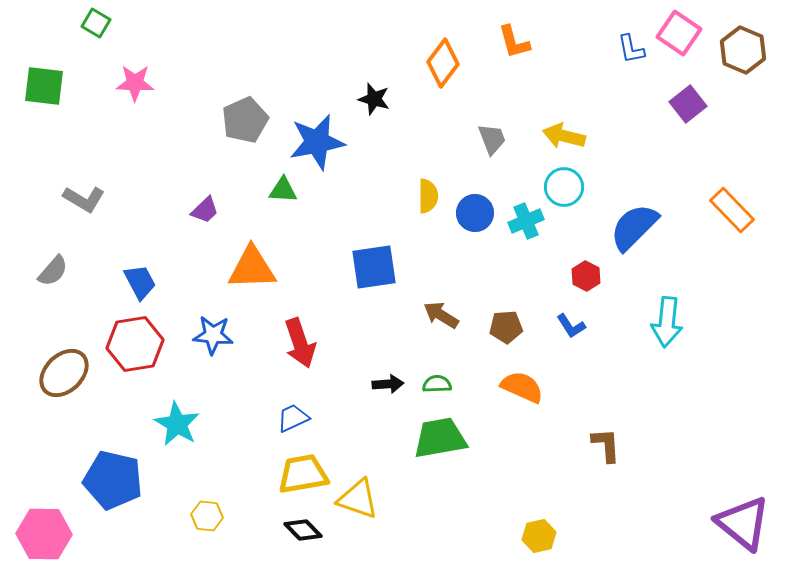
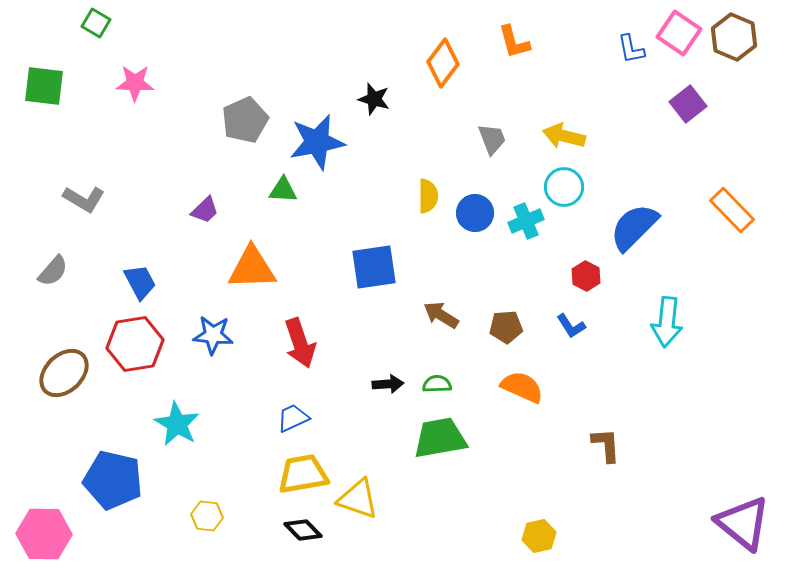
brown hexagon at (743, 50): moved 9 px left, 13 px up
